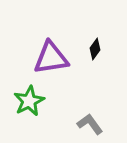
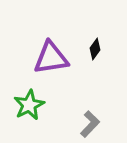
green star: moved 4 px down
gray L-shape: rotated 80 degrees clockwise
